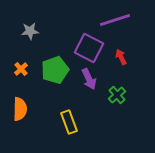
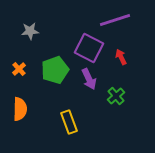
orange cross: moved 2 px left
green cross: moved 1 px left, 1 px down
